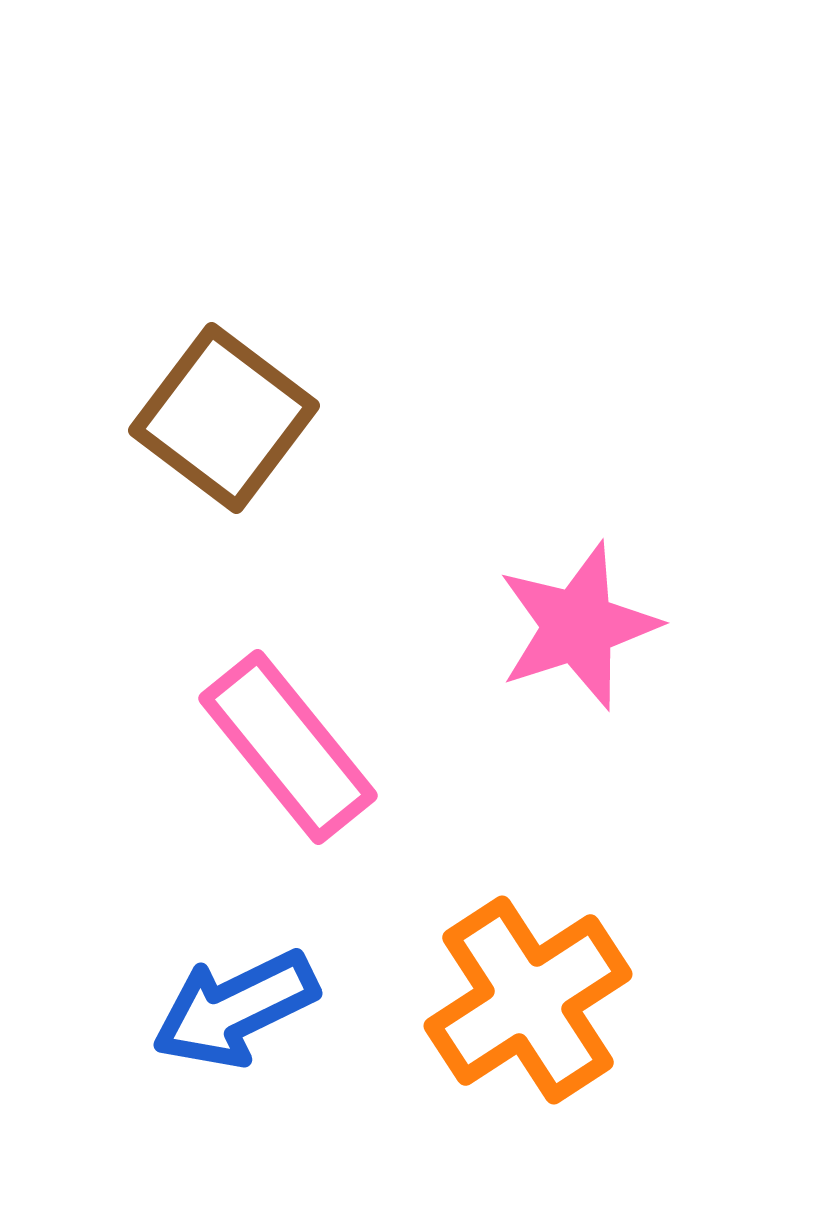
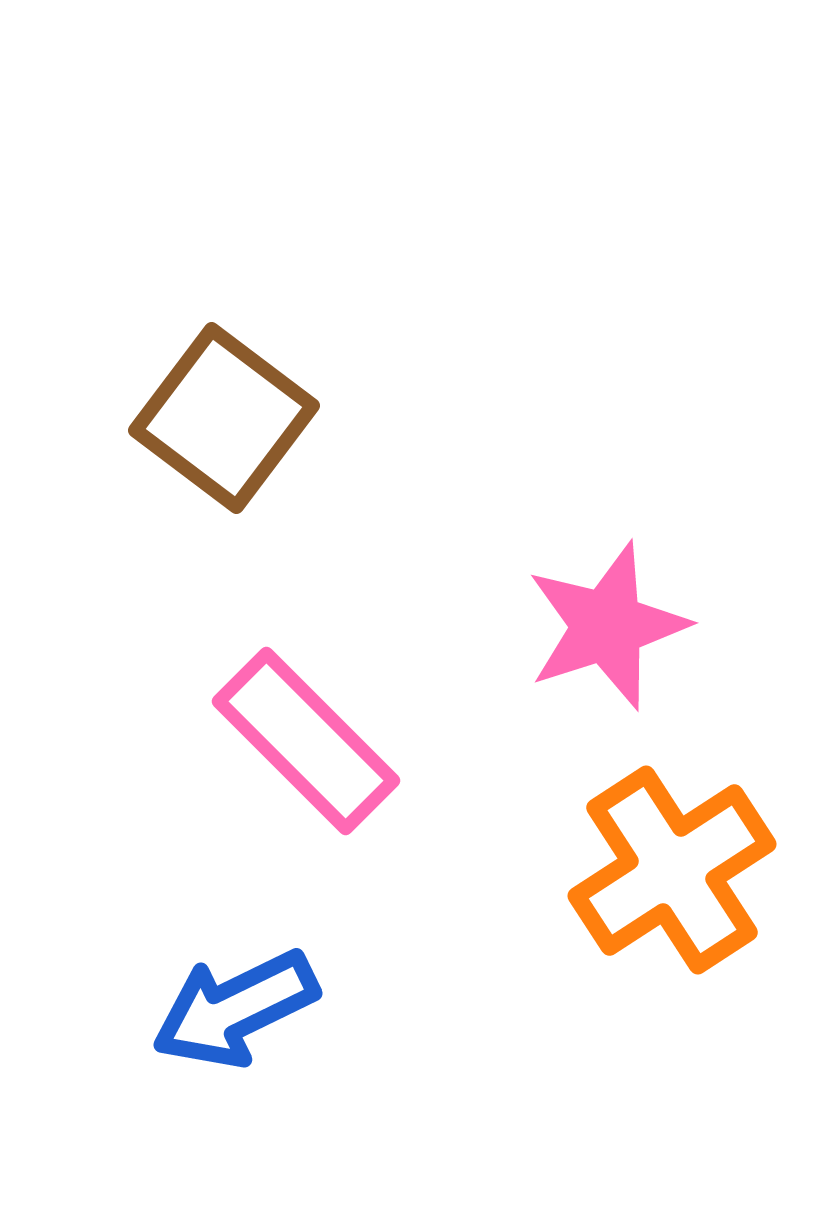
pink star: moved 29 px right
pink rectangle: moved 18 px right, 6 px up; rotated 6 degrees counterclockwise
orange cross: moved 144 px right, 130 px up
